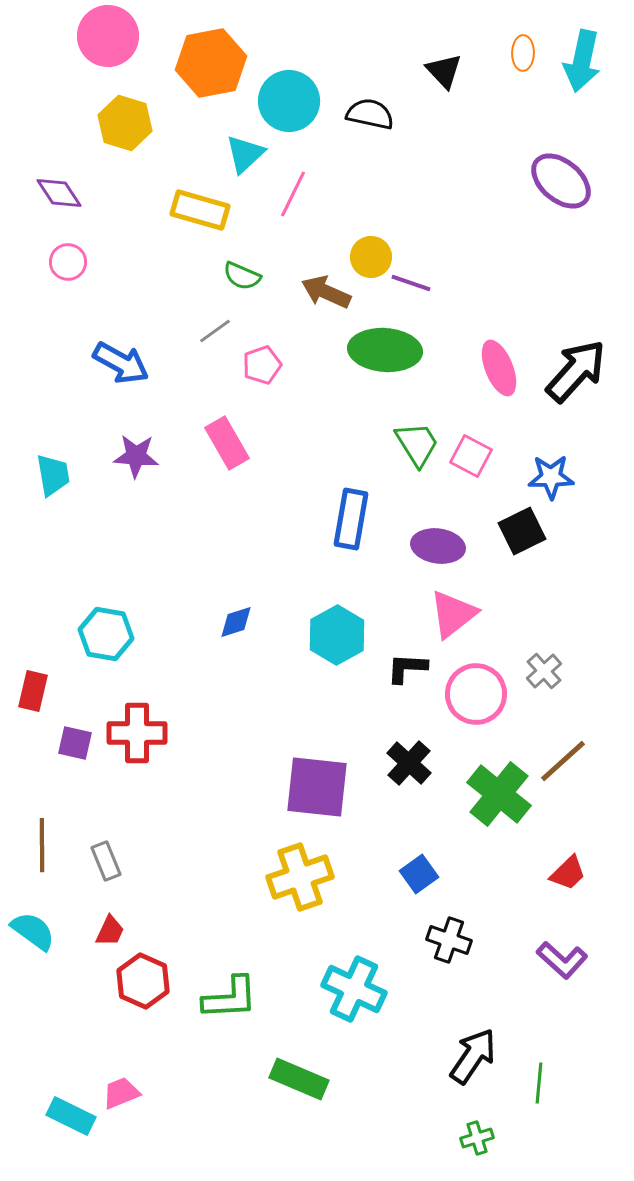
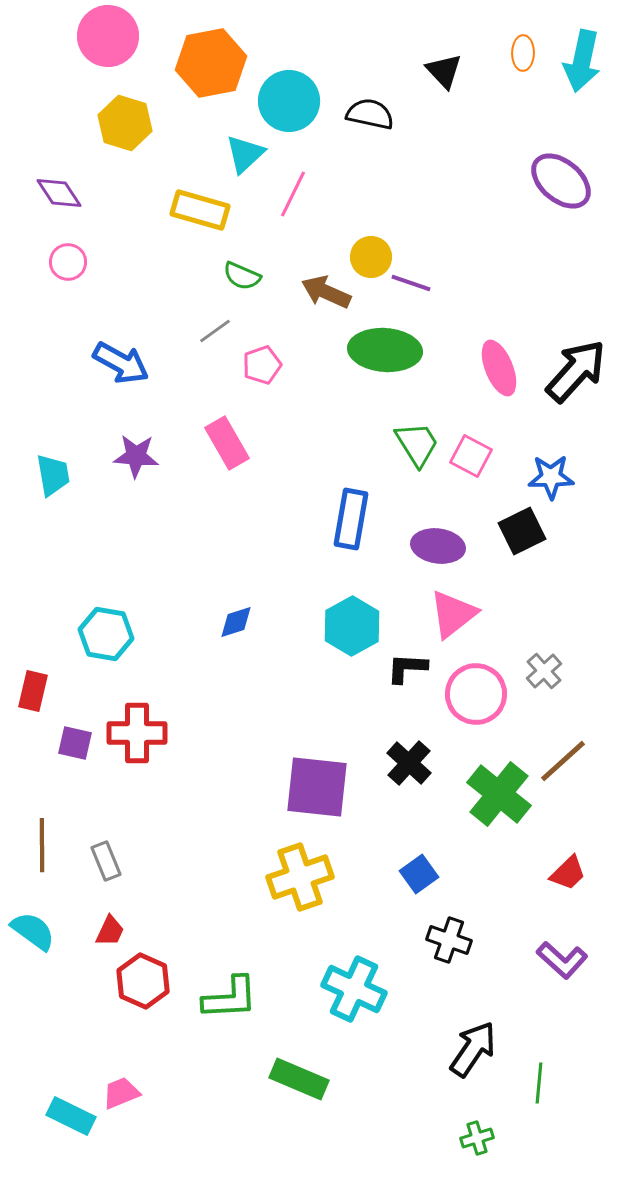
cyan hexagon at (337, 635): moved 15 px right, 9 px up
black arrow at (473, 1056): moved 7 px up
